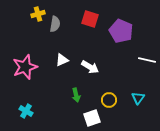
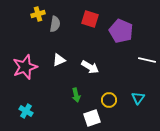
white triangle: moved 3 px left
